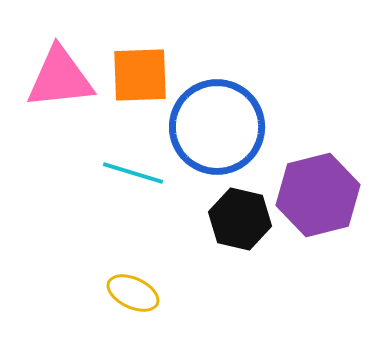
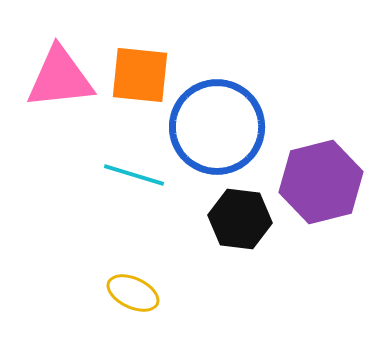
orange square: rotated 8 degrees clockwise
cyan line: moved 1 px right, 2 px down
purple hexagon: moved 3 px right, 13 px up
black hexagon: rotated 6 degrees counterclockwise
